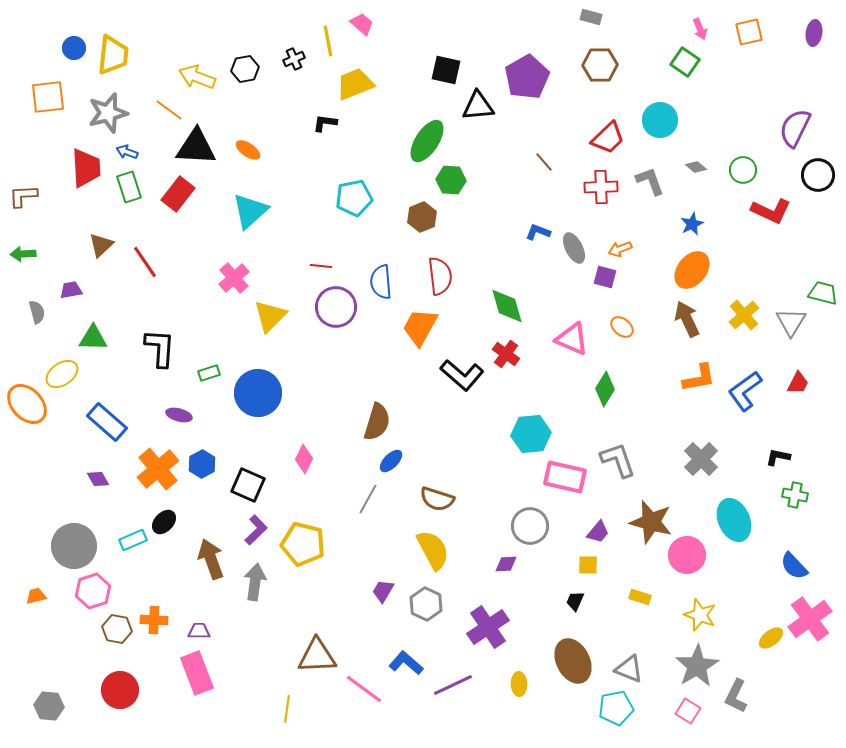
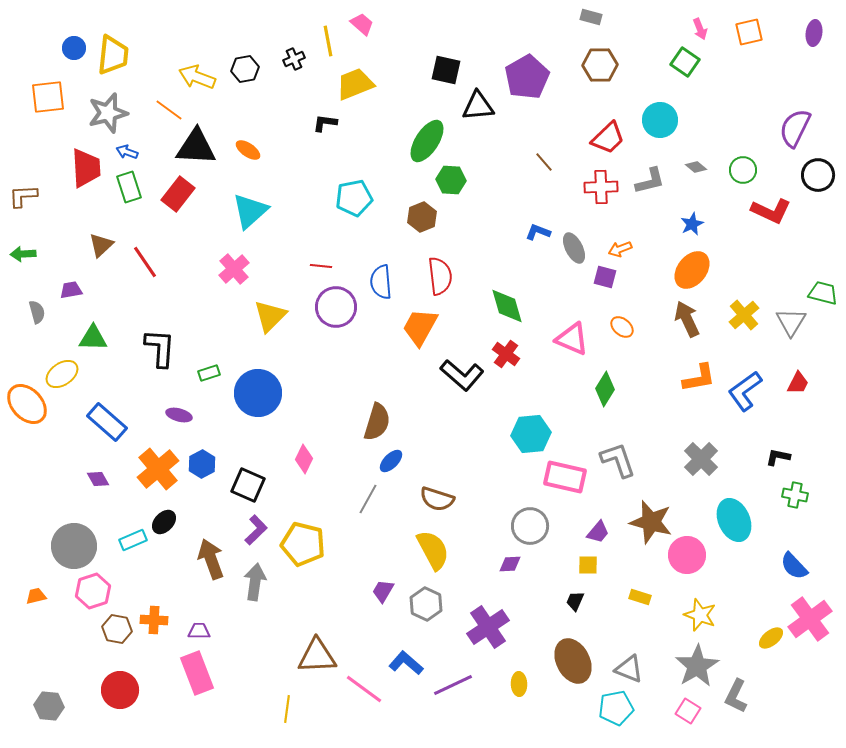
gray L-shape at (650, 181): rotated 96 degrees clockwise
pink cross at (234, 278): moved 9 px up
purple diamond at (506, 564): moved 4 px right
